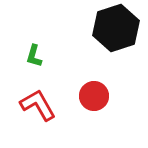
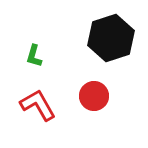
black hexagon: moved 5 px left, 10 px down
